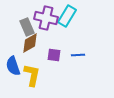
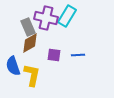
gray rectangle: moved 1 px right
